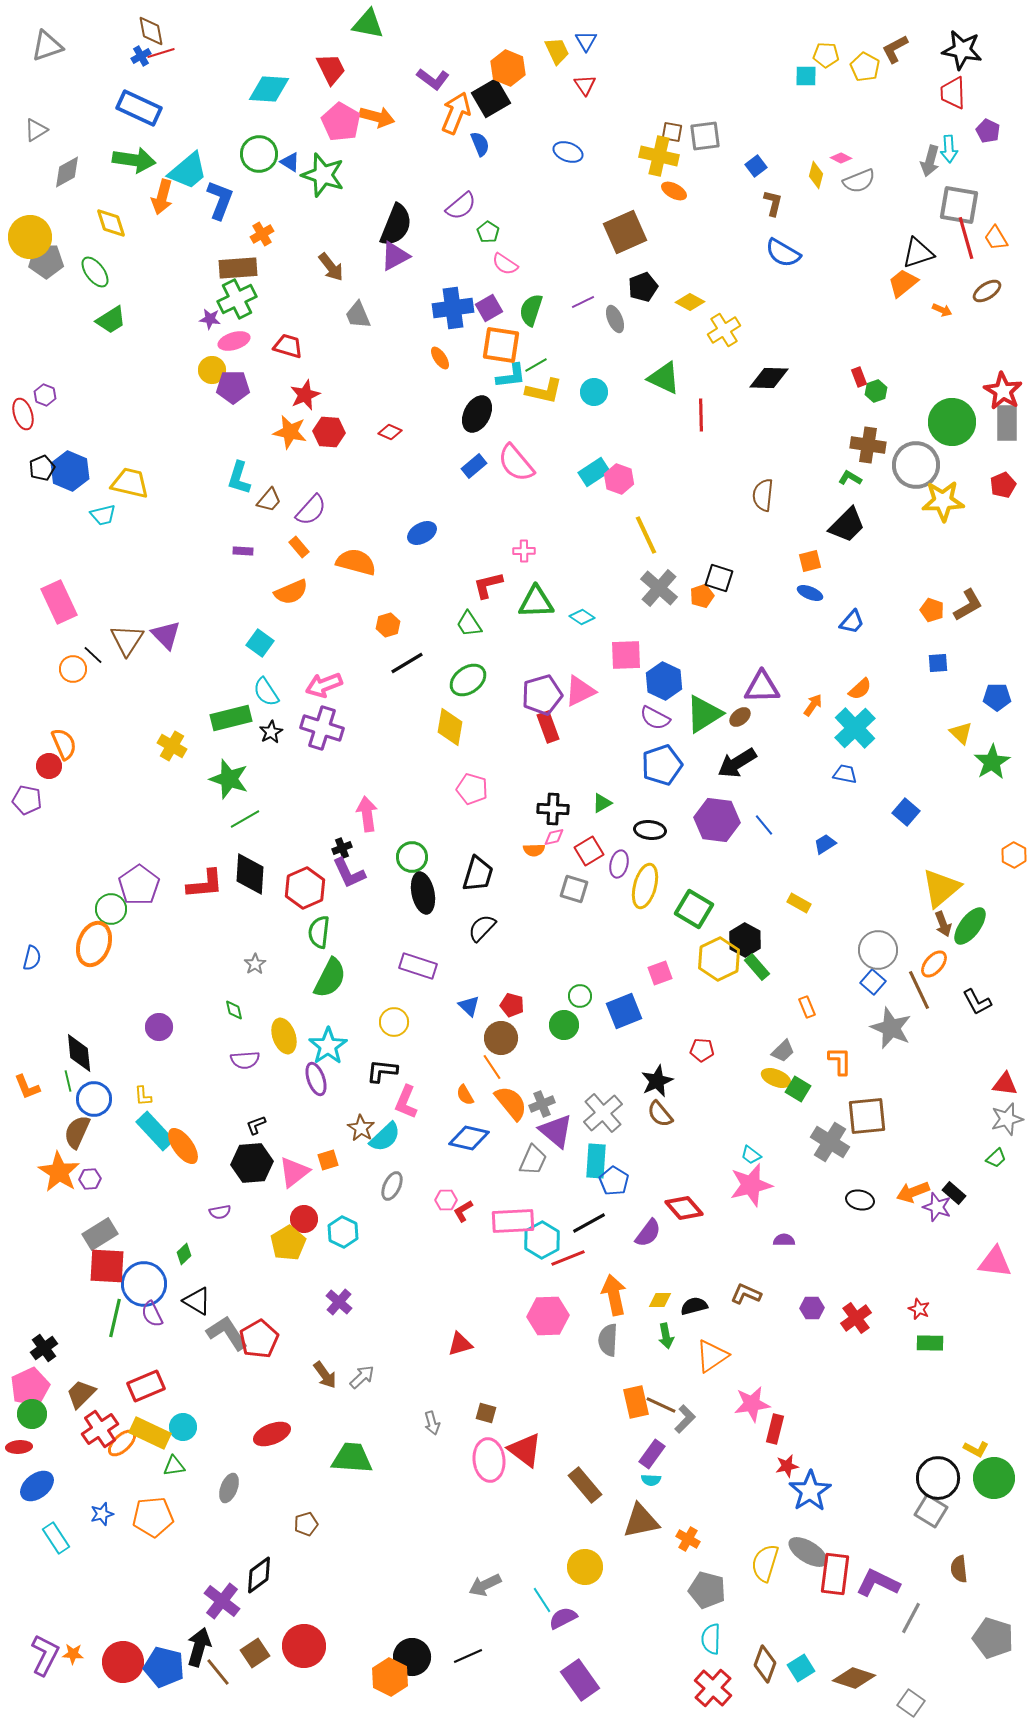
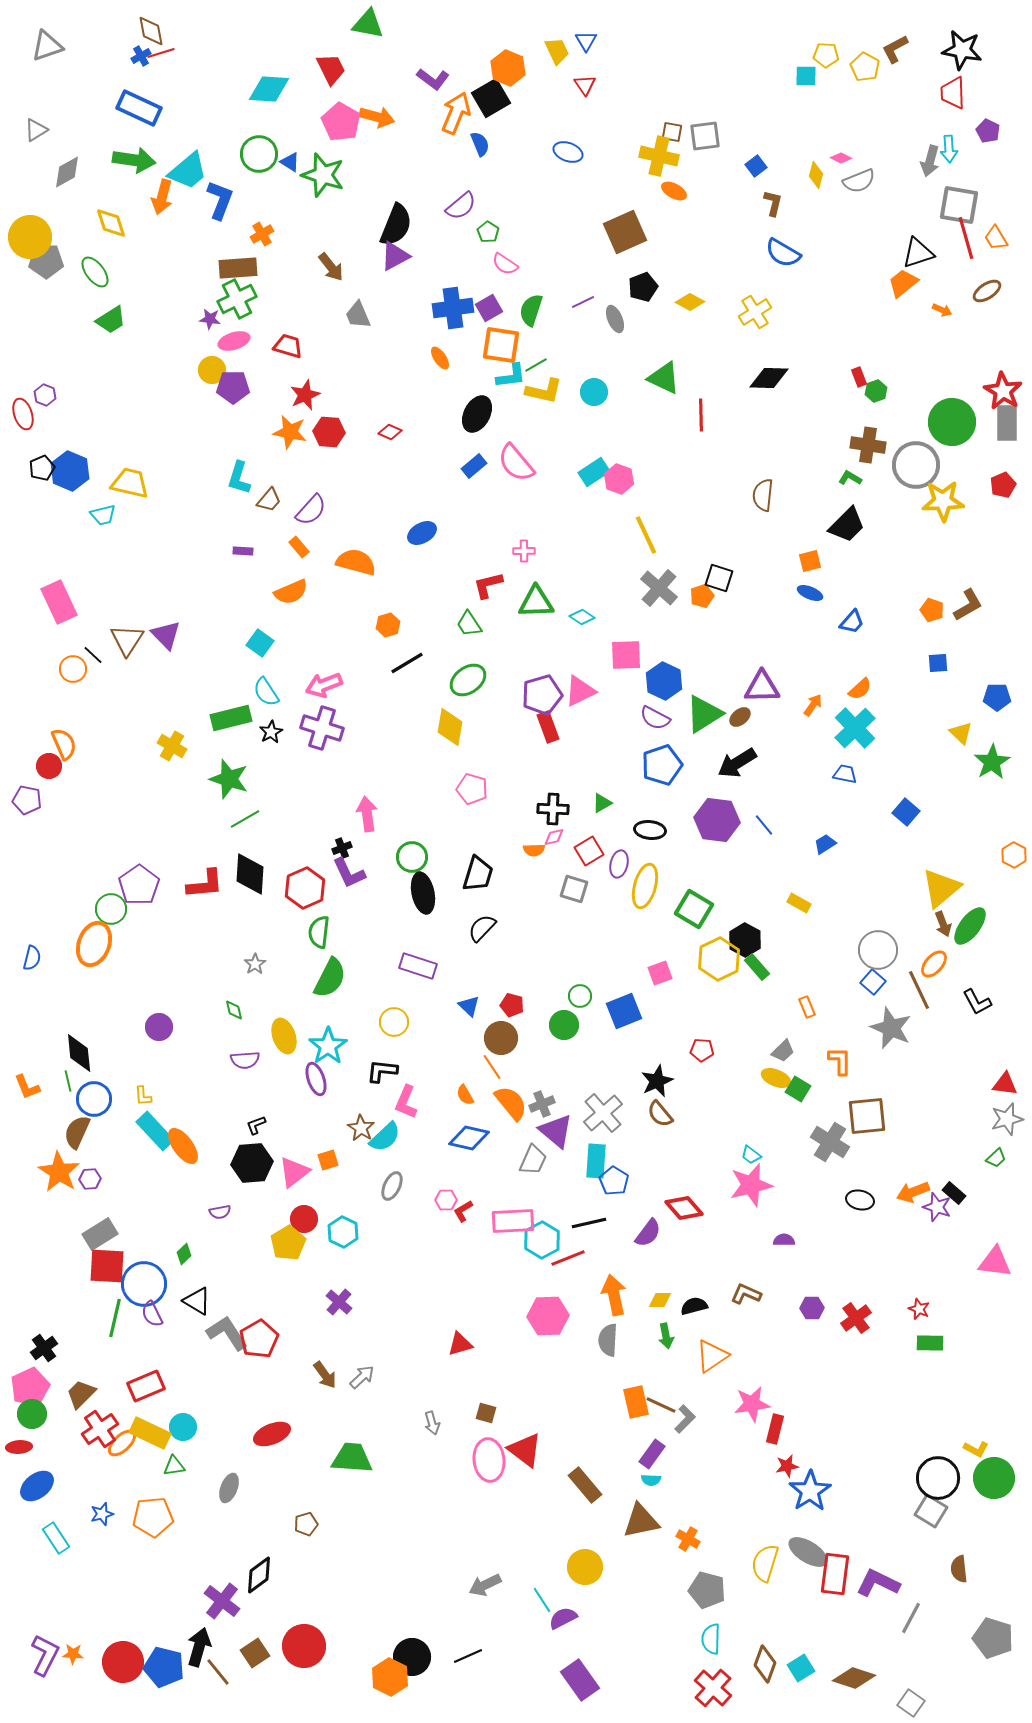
yellow cross at (724, 330): moved 31 px right, 18 px up
black line at (589, 1223): rotated 16 degrees clockwise
